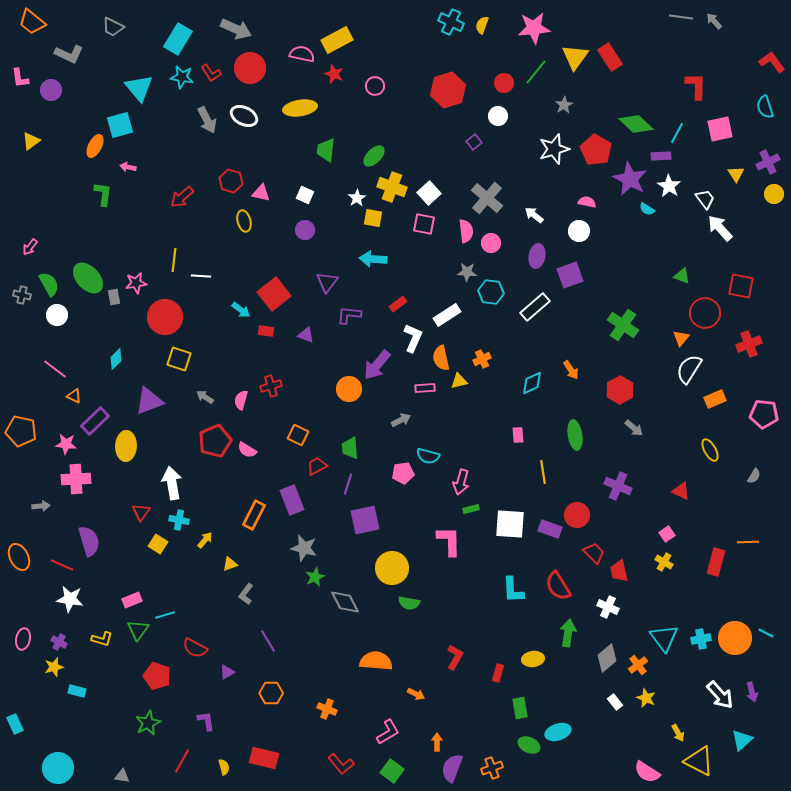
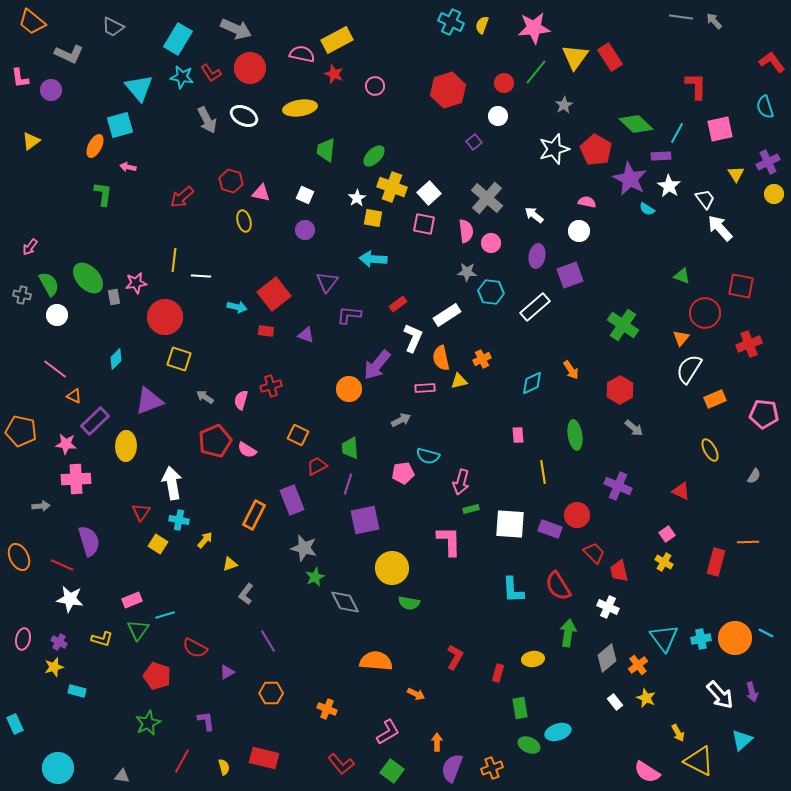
cyan arrow at (241, 310): moved 4 px left, 3 px up; rotated 24 degrees counterclockwise
